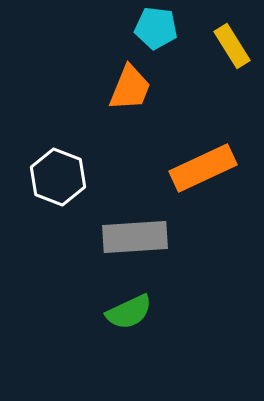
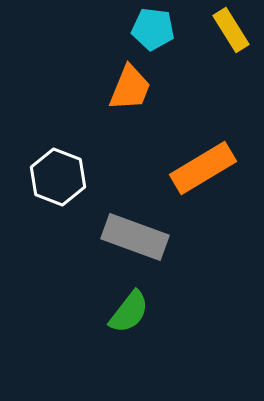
cyan pentagon: moved 3 px left, 1 px down
yellow rectangle: moved 1 px left, 16 px up
orange rectangle: rotated 6 degrees counterclockwise
gray rectangle: rotated 24 degrees clockwise
green semicircle: rotated 27 degrees counterclockwise
